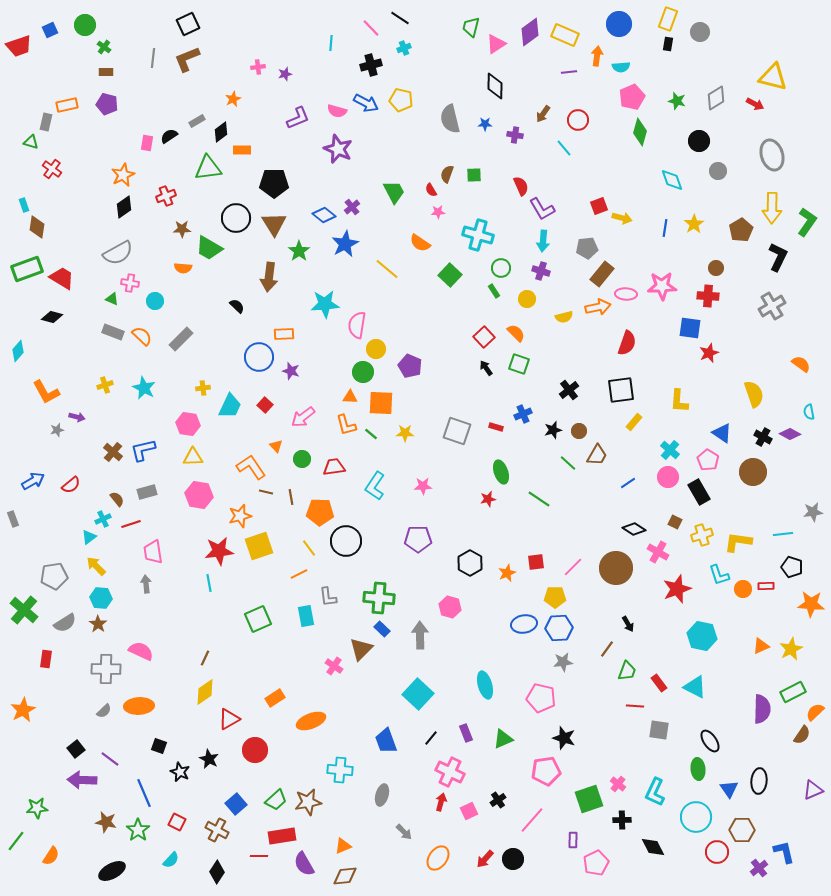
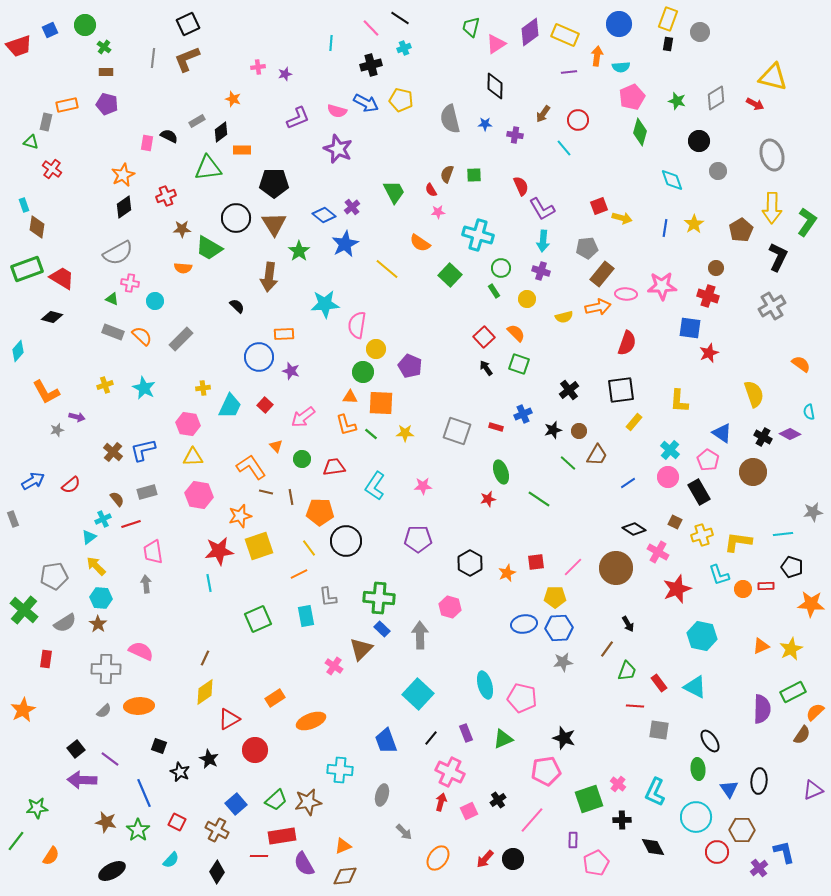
orange star at (233, 99): rotated 28 degrees counterclockwise
black semicircle at (169, 136): rotated 60 degrees clockwise
red cross at (708, 296): rotated 15 degrees clockwise
pink pentagon at (541, 698): moved 19 px left
